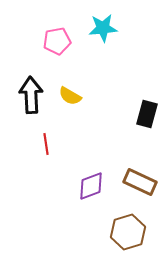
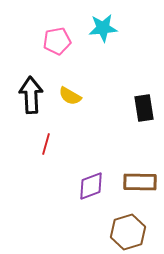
black rectangle: moved 3 px left, 6 px up; rotated 24 degrees counterclockwise
red line: rotated 25 degrees clockwise
brown rectangle: rotated 24 degrees counterclockwise
